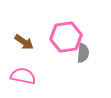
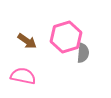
pink hexagon: rotated 8 degrees counterclockwise
brown arrow: moved 3 px right, 1 px up
